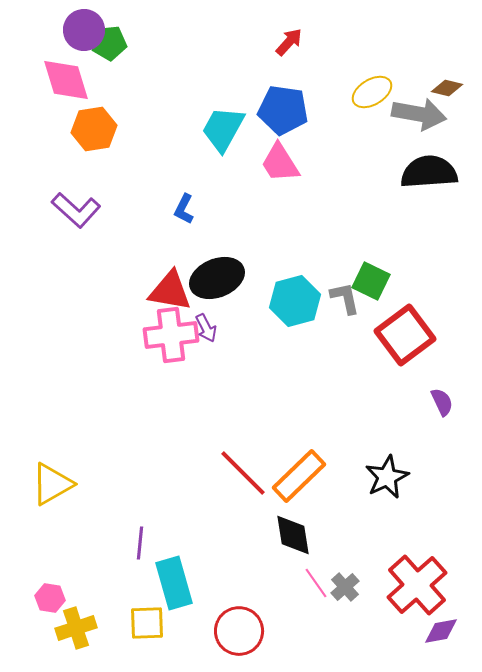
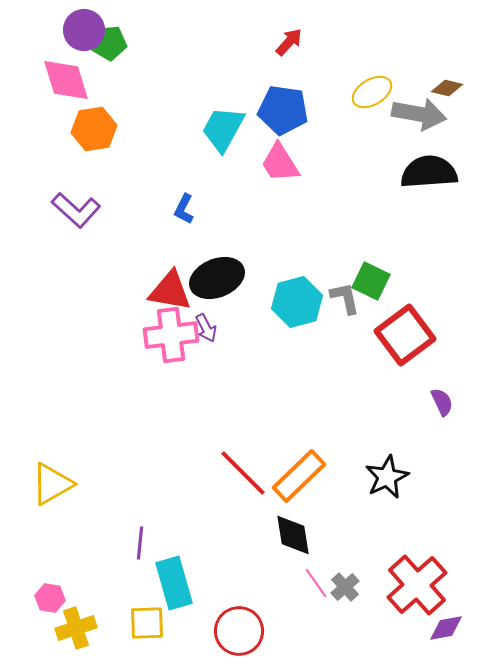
cyan hexagon: moved 2 px right, 1 px down
purple diamond: moved 5 px right, 3 px up
